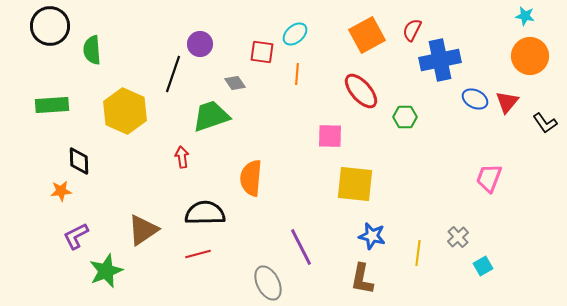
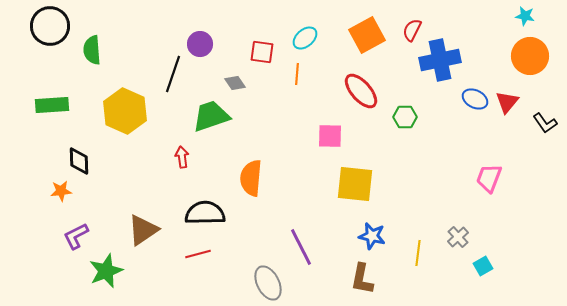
cyan ellipse: moved 10 px right, 4 px down
